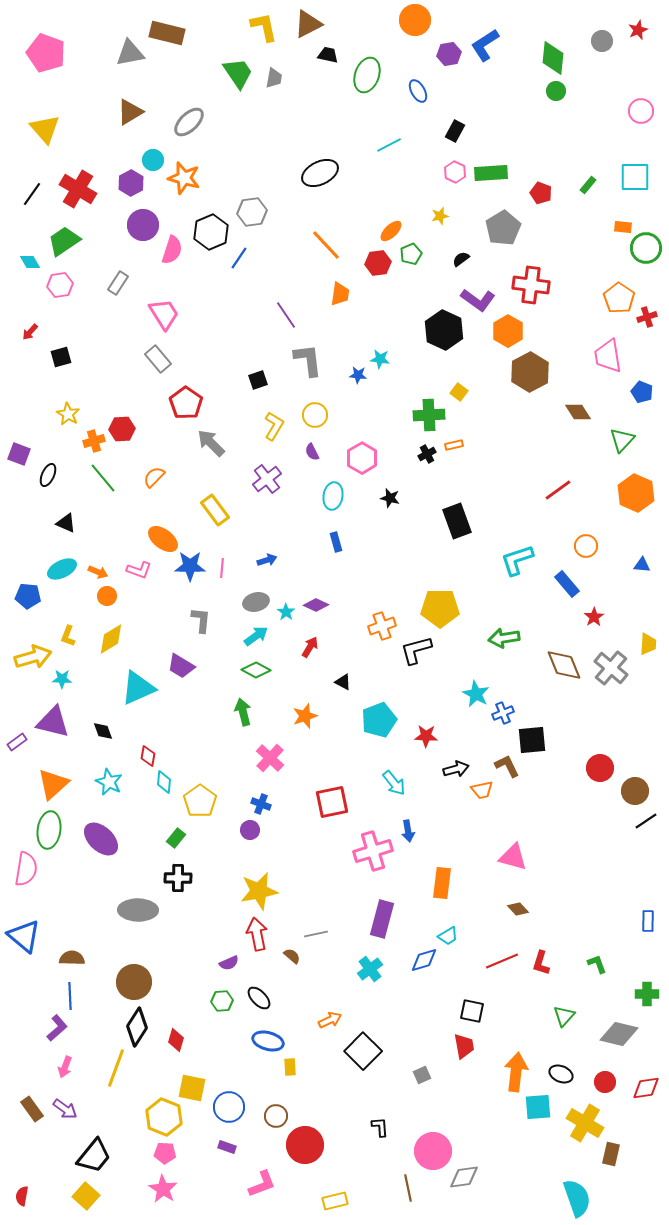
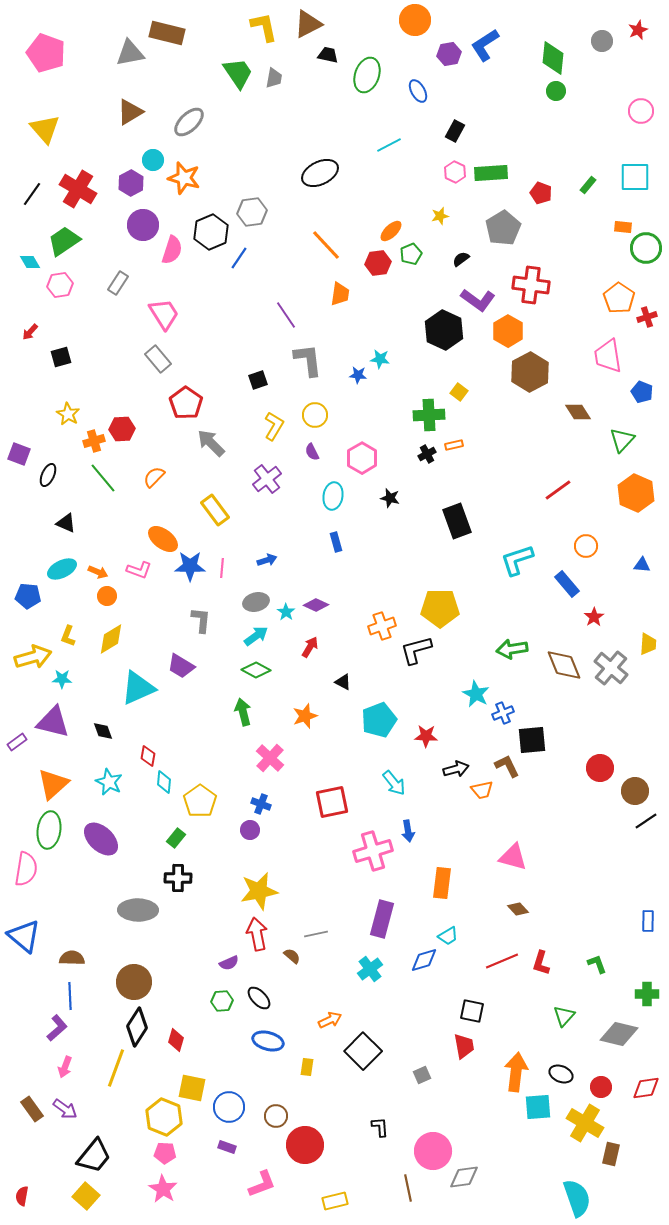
green arrow at (504, 638): moved 8 px right, 11 px down
yellow rectangle at (290, 1067): moved 17 px right; rotated 12 degrees clockwise
red circle at (605, 1082): moved 4 px left, 5 px down
